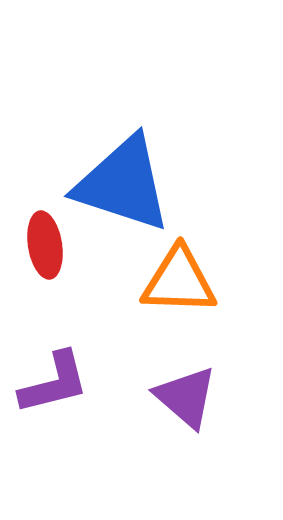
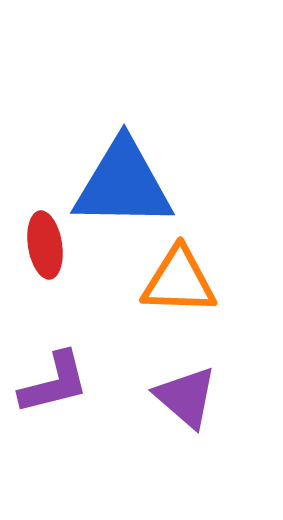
blue triangle: rotated 17 degrees counterclockwise
